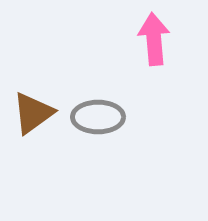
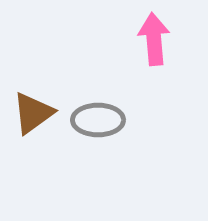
gray ellipse: moved 3 px down
